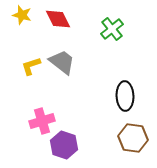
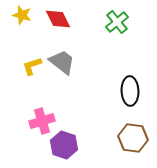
green cross: moved 5 px right, 7 px up
yellow L-shape: moved 1 px right
black ellipse: moved 5 px right, 5 px up
